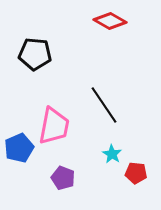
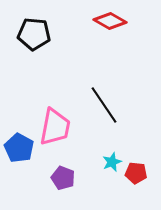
black pentagon: moved 1 px left, 20 px up
pink trapezoid: moved 1 px right, 1 px down
blue pentagon: rotated 20 degrees counterclockwise
cyan star: moved 8 px down; rotated 18 degrees clockwise
